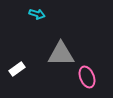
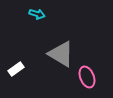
gray triangle: rotated 32 degrees clockwise
white rectangle: moved 1 px left
